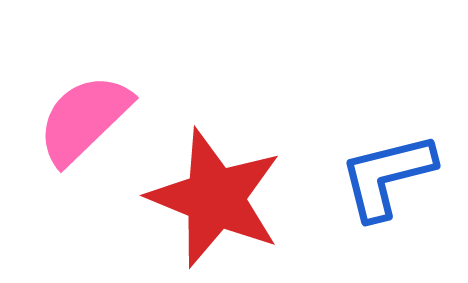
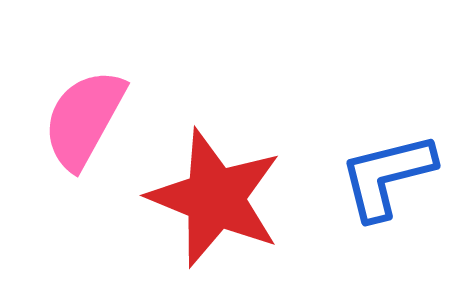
pink semicircle: rotated 17 degrees counterclockwise
